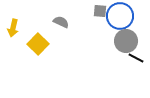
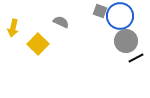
gray square: rotated 16 degrees clockwise
black line: rotated 56 degrees counterclockwise
